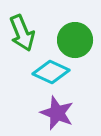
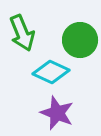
green circle: moved 5 px right
